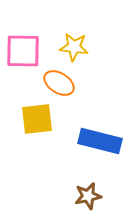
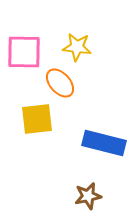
yellow star: moved 3 px right
pink square: moved 1 px right, 1 px down
orange ellipse: moved 1 px right; rotated 16 degrees clockwise
blue rectangle: moved 4 px right, 2 px down
